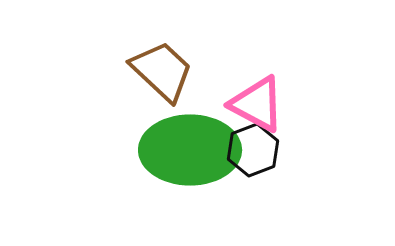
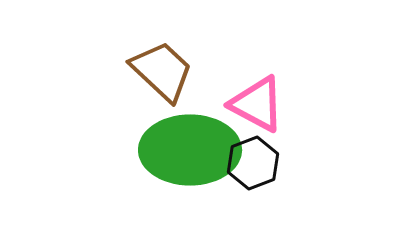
black hexagon: moved 13 px down
